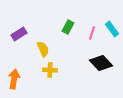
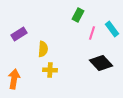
green rectangle: moved 10 px right, 12 px up
yellow semicircle: rotated 28 degrees clockwise
